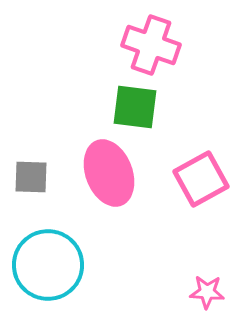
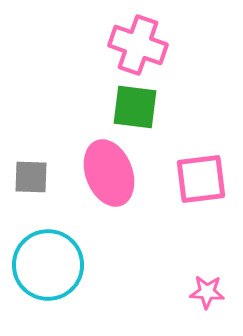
pink cross: moved 13 px left
pink square: rotated 22 degrees clockwise
